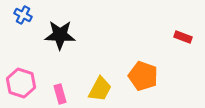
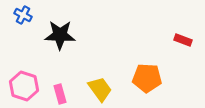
red rectangle: moved 3 px down
orange pentagon: moved 4 px right, 2 px down; rotated 16 degrees counterclockwise
pink hexagon: moved 3 px right, 3 px down
yellow trapezoid: rotated 64 degrees counterclockwise
